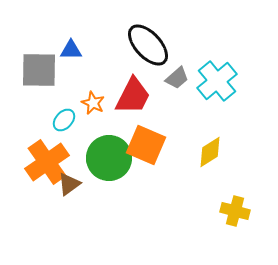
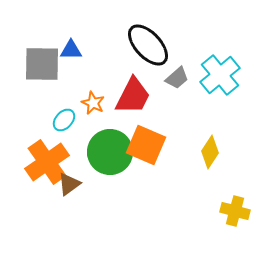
gray square: moved 3 px right, 6 px up
cyan cross: moved 3 px right, 6 px up
yellow diamond: rotated 24 degrees counterclockwise
green circle: moved 1 px right, 6 px up
